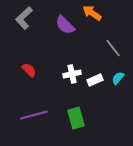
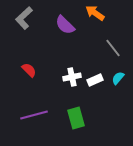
orange arrow: moved 3 px right
white cross: moved 3 px down
